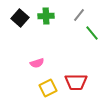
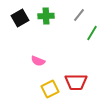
black square: rotated 18 degrees clockwise
green line: rotated 70 degrees clockwise
pink semicircle: moved 1 px right, 2 px up; rotated 40 degrees clockwise
yellow square: moved 2 px right, 1 px down
